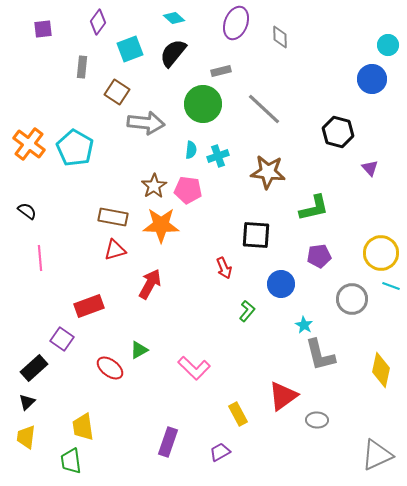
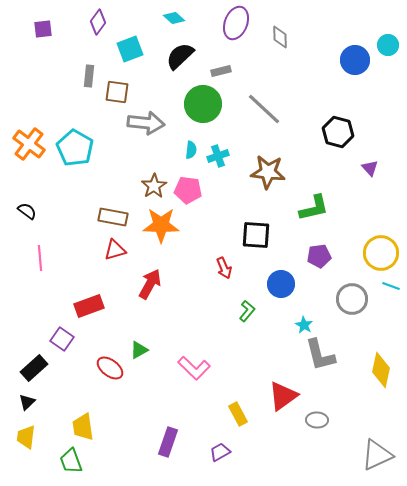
black semicircle at (173, 53): moved 7 px right, 3 px down; rotated 8 degrees clockwise
gray rectangle at (82, 67): moved 7 px right, 9 px down
blue circle at (372, 79): moved 17 px left, 19 px up
brown square at (117, 92): rotated 25 degrees counterclockwise
green trapezoid at (71, 461): rotated 12 degrees counterclockwise
